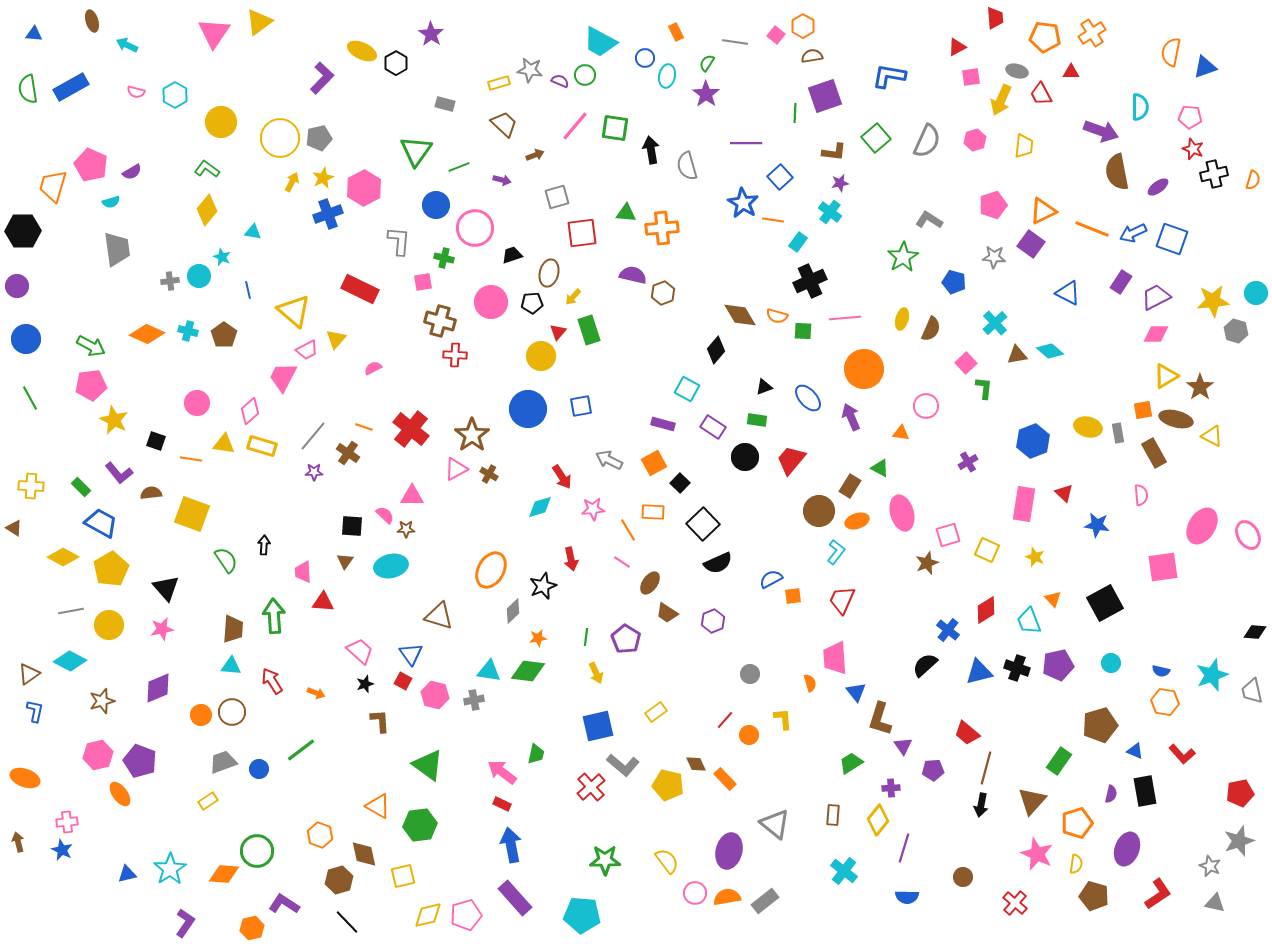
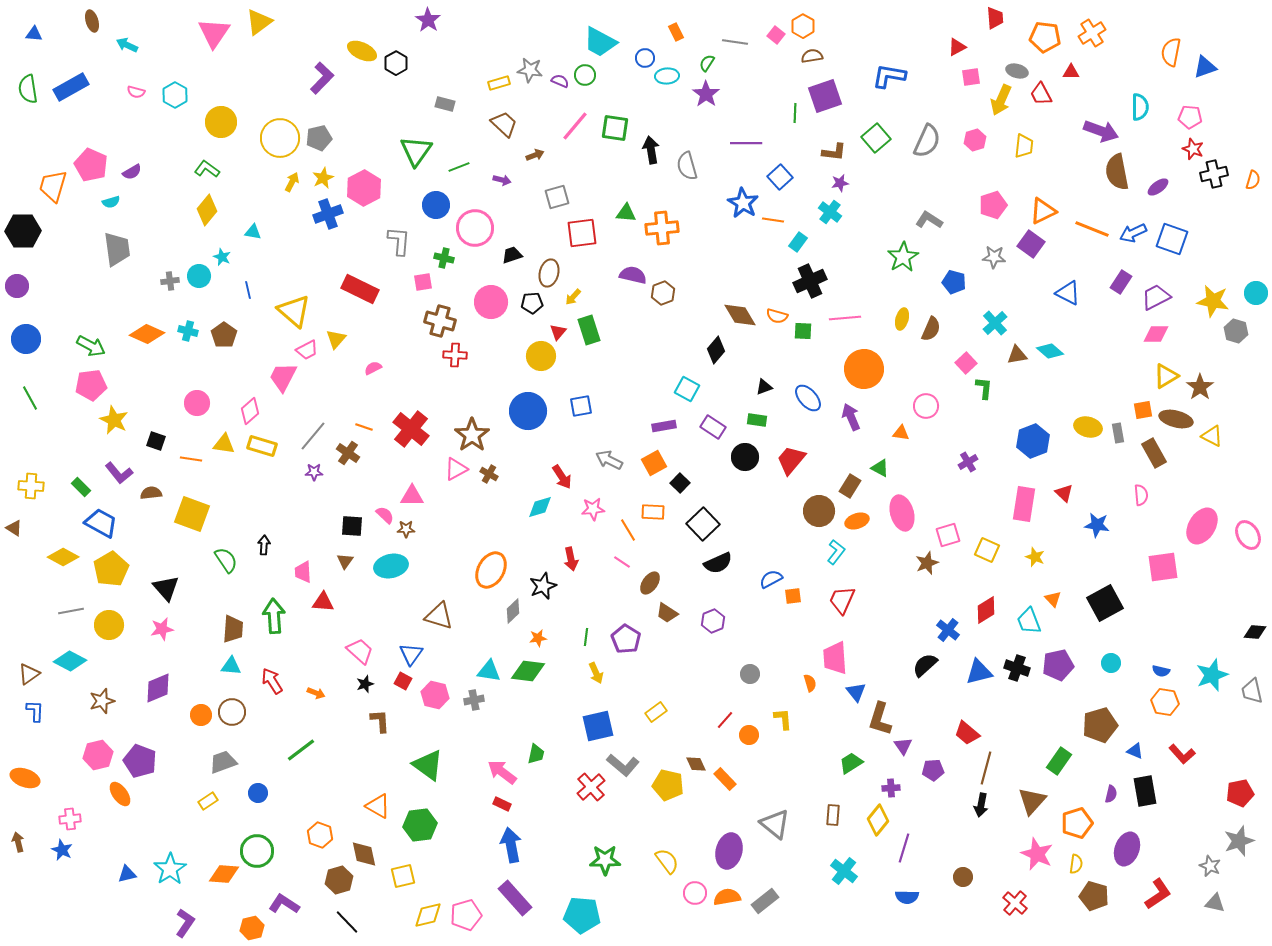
purple star at (431, 34): moved 3 px left, 14 px up
cyan ellipse at (667, 76): rotated 75 degrees clockwise
yellow star at (1213, 301): rotated 16 degrees clockwise
blue circle at (528, 409): moved 2 px down
purple rectangle at (663, 424): moved 1 px right, 2 px down; rotated 25 degrees counterclockwise
blue triangle at (411, 654): rotated 10 degrees clockwise
blue L-shape at (35, 711): rotated 10 degrees counterclockwise
blue circle at (259, 769): moved 1 px left, 24 px down
pink cross at (67, 822): moved 3 px right, 3 px up
